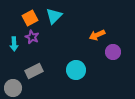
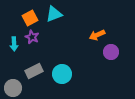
cyan triangle: moved 2 px up; rotated 24 degrees clockwise
purple circle: moved 2 px left
cyan circle: moved 14 px left, 4 px down
